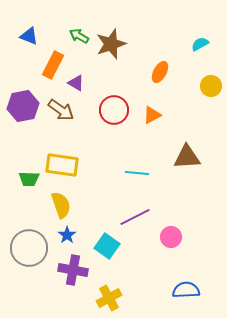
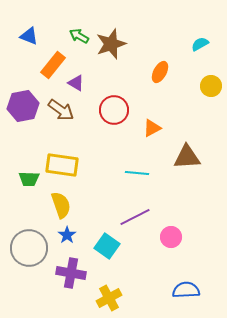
orange rectangle: rotated 12 degrees clockwise
orange triangle: moved 13 px down
purple cross: moved 2 px left, 3 px down
